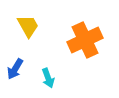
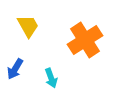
orange cross: rotated 8 degrees counterclockwise
cyan arrow: moved 3 px right
